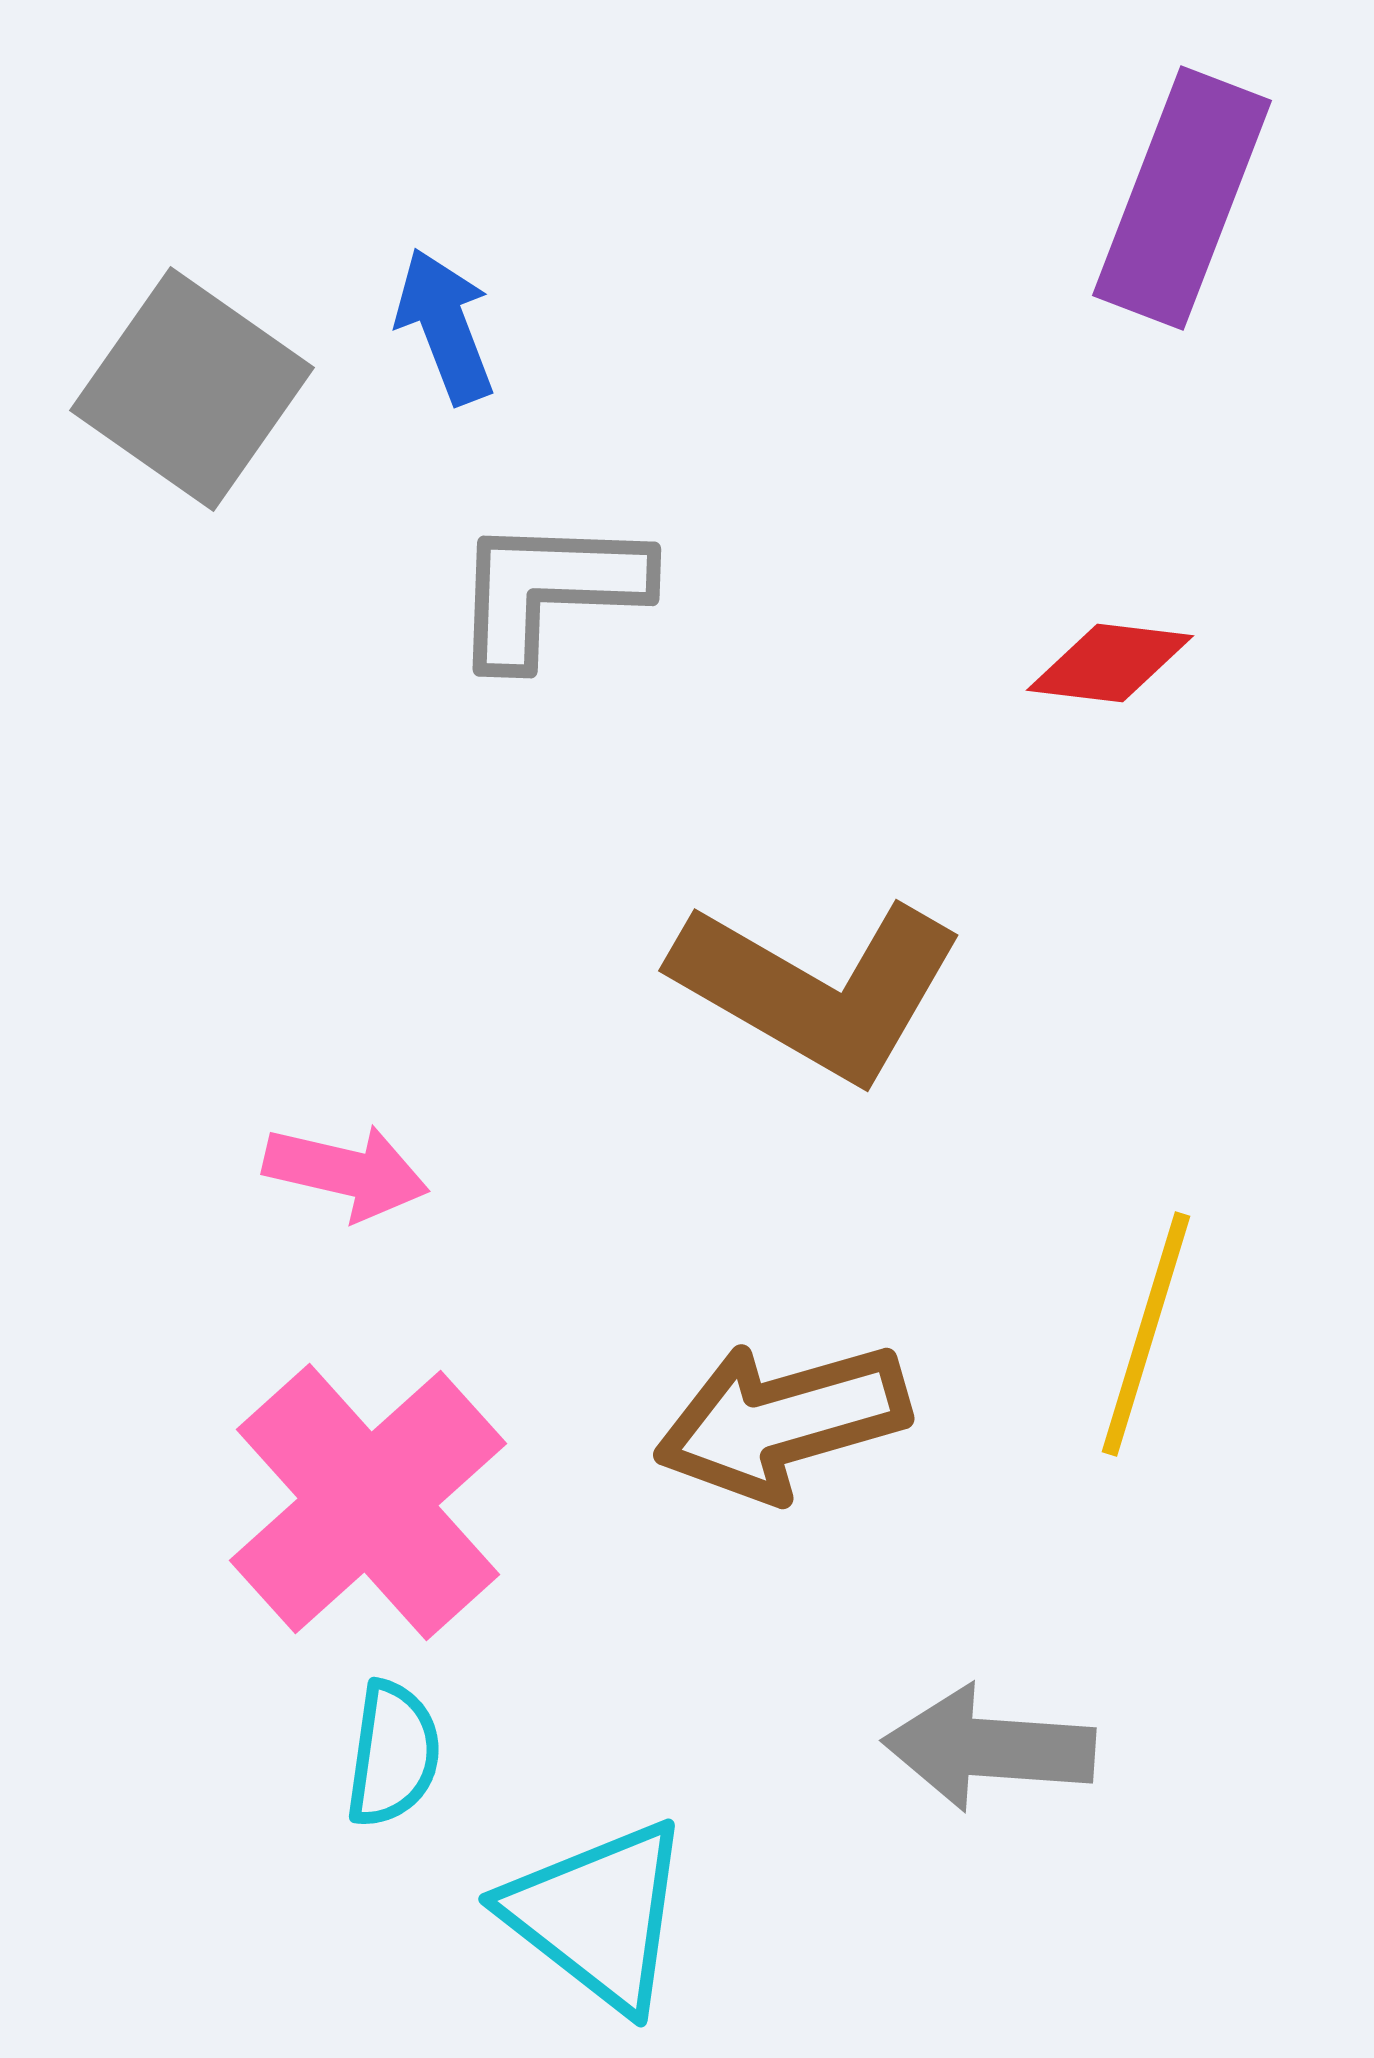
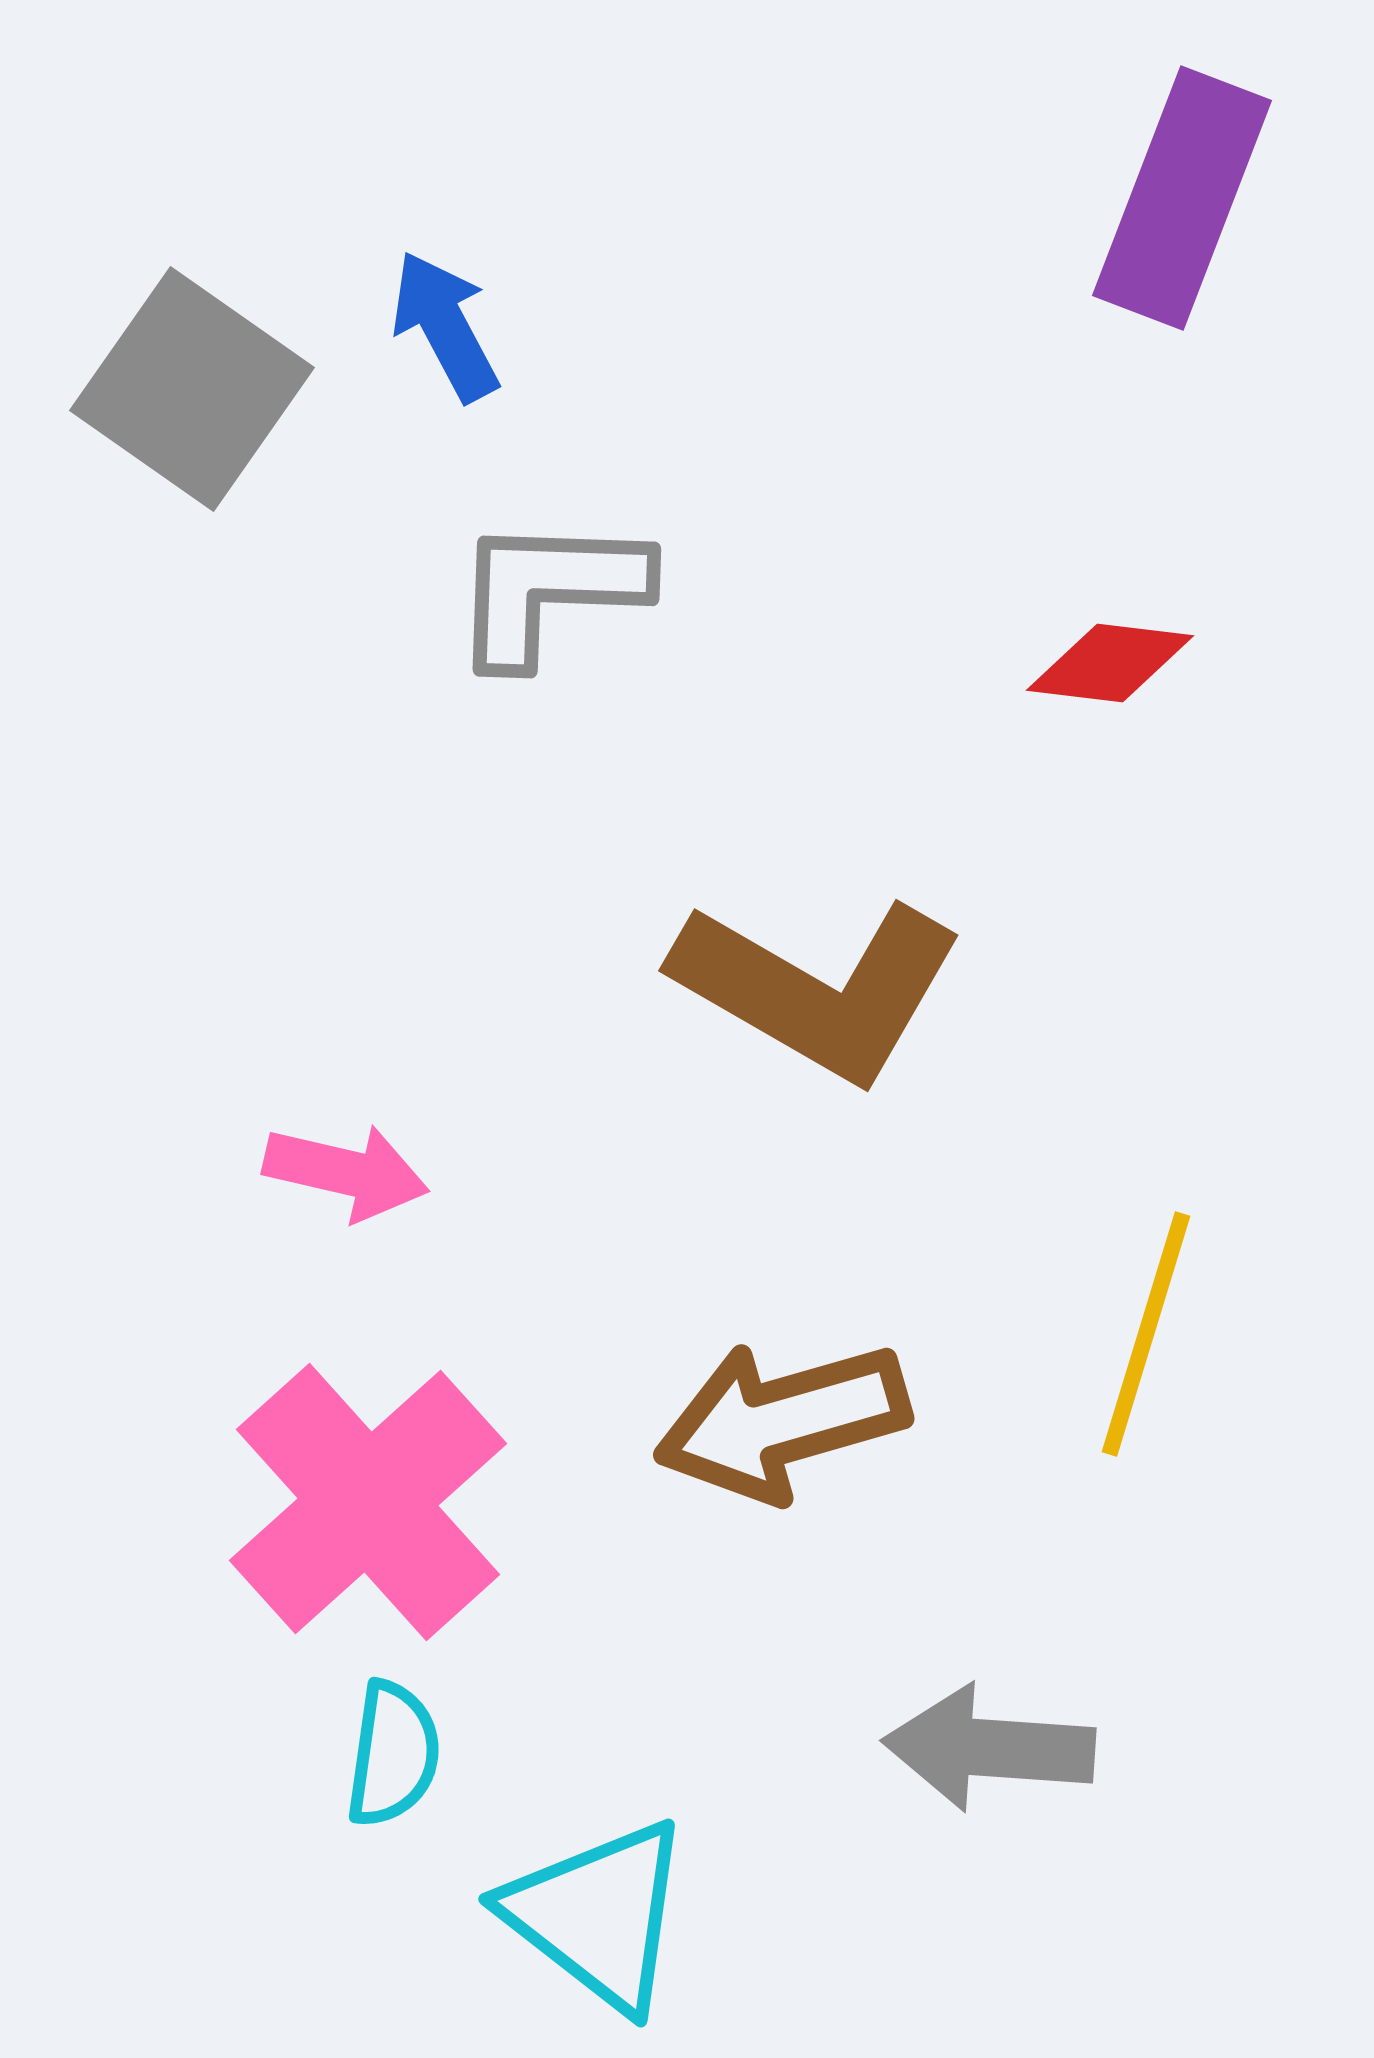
blue arrow: rotated 7 degrees counterclockwise
